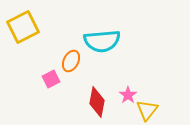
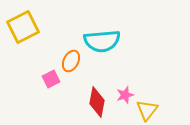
pink star: moved 3 px left; rotated 18 degrees clockwise
